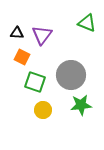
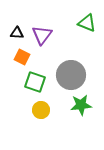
yellow circle: moved 2 px left
